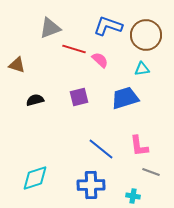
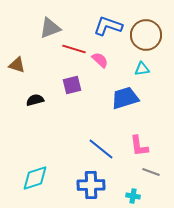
purple square: moved 7 px left, 12 px up
